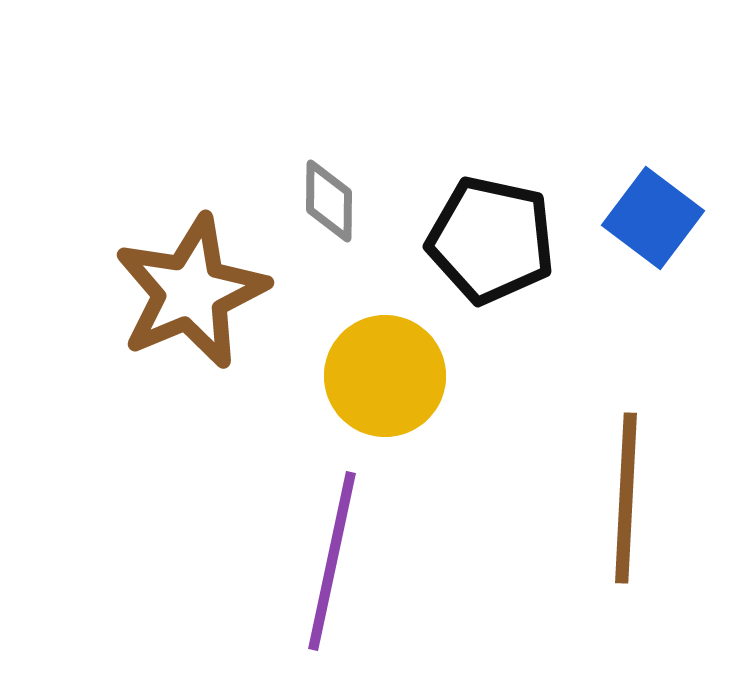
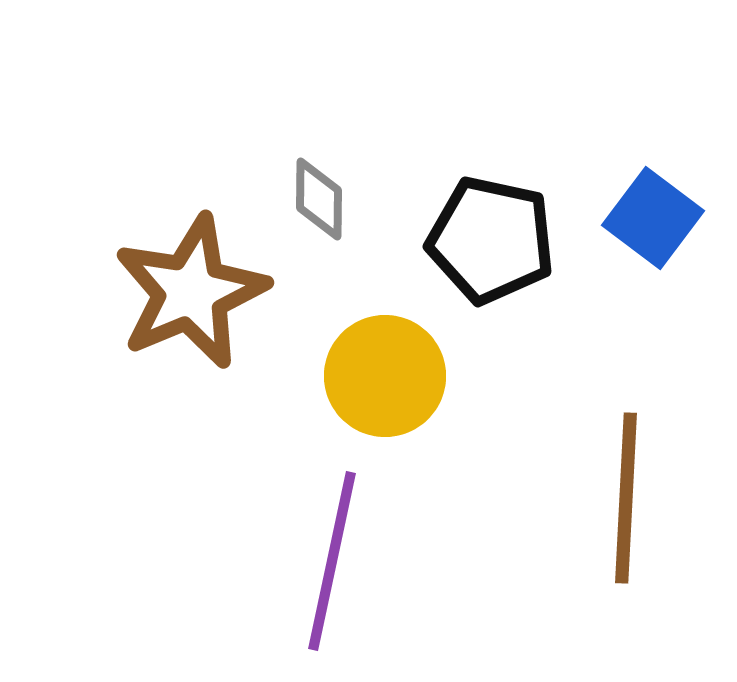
gray diamond: moved 10 px left, 2 px up
